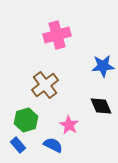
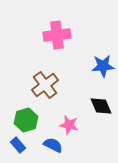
pink cross: rotated 8 degrees clockwise
pink star: rotated 18 degrees counterclockwise
